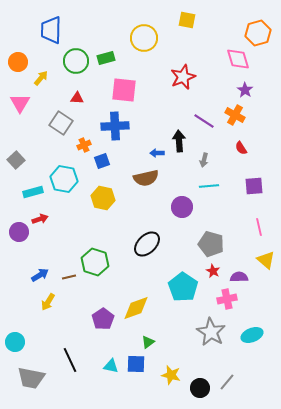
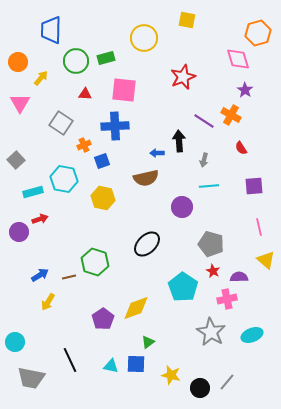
red triangle at (77, 98): moved 8 px right, 4 px up
orange cross at (235, 115): moved 4 px left
